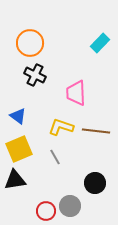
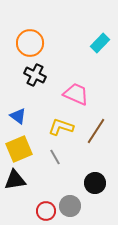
pink trapezoid: moved 1 px down; rotated 116 degrees clockwise
brown line: rotated 64 degrees counterclockwise
